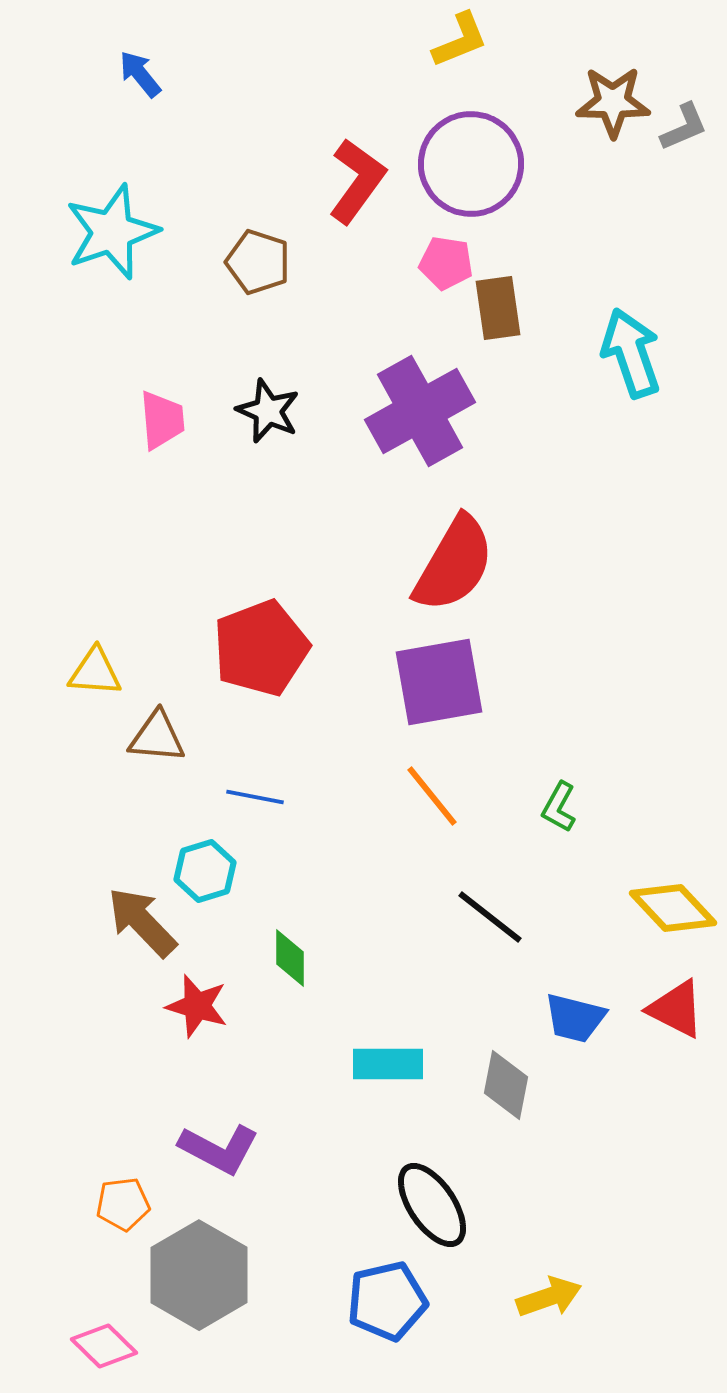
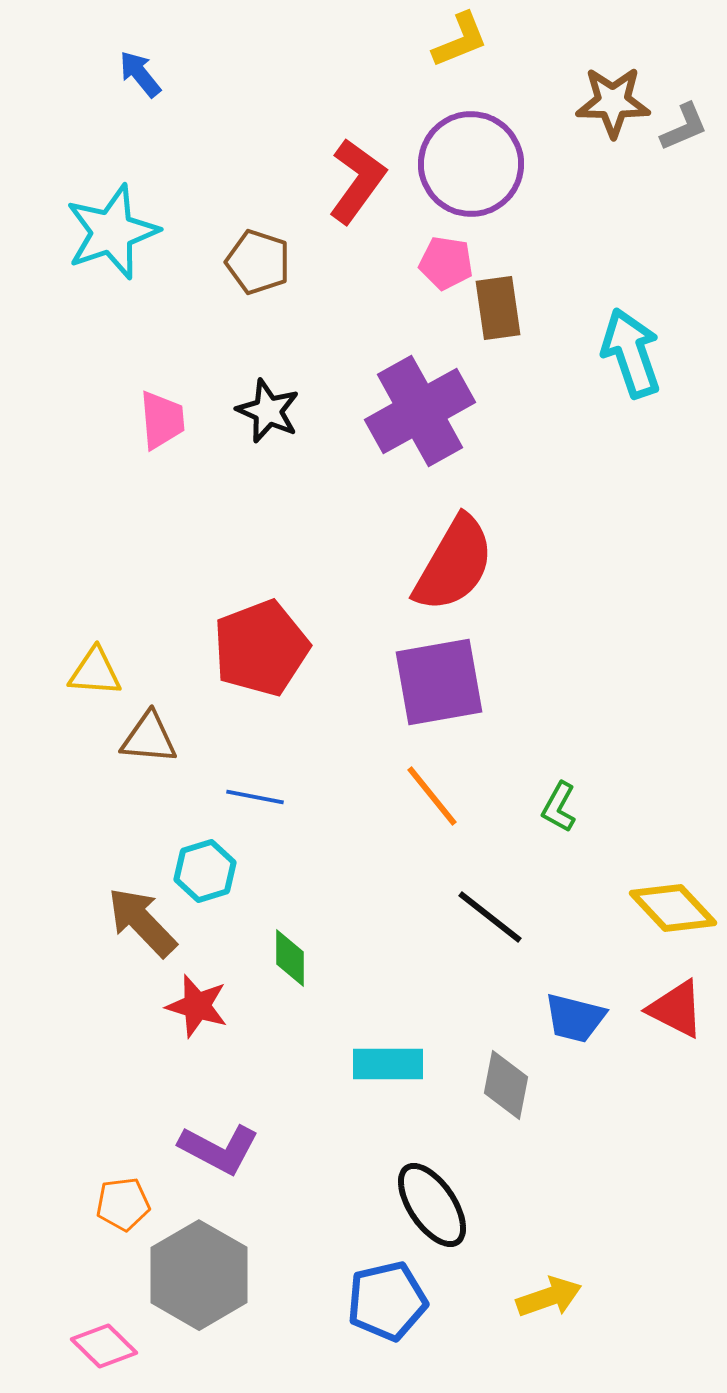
brown triangle: moved 8 px left, 1 px down
